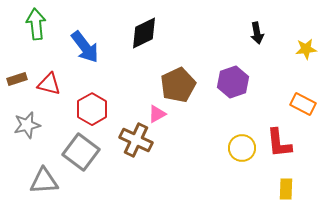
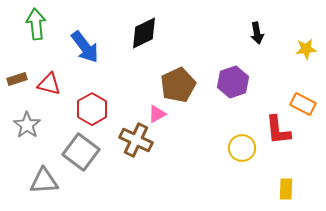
gray star: rotated 24 degrees counterclockwise
red L-shape: moved 1 px left, 13 px up
